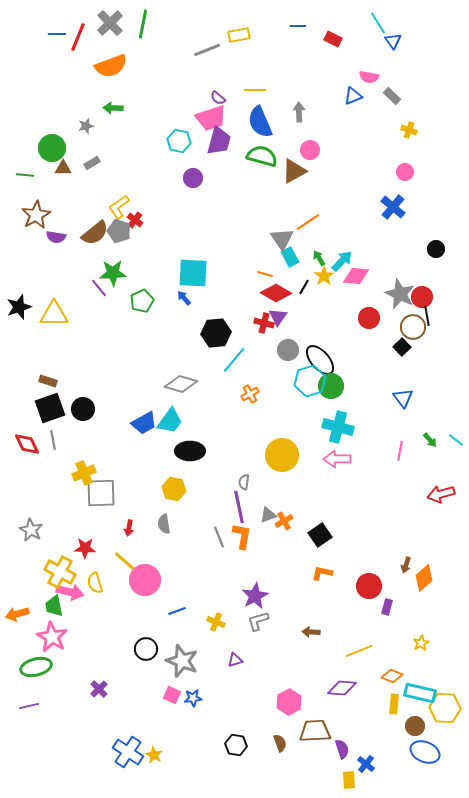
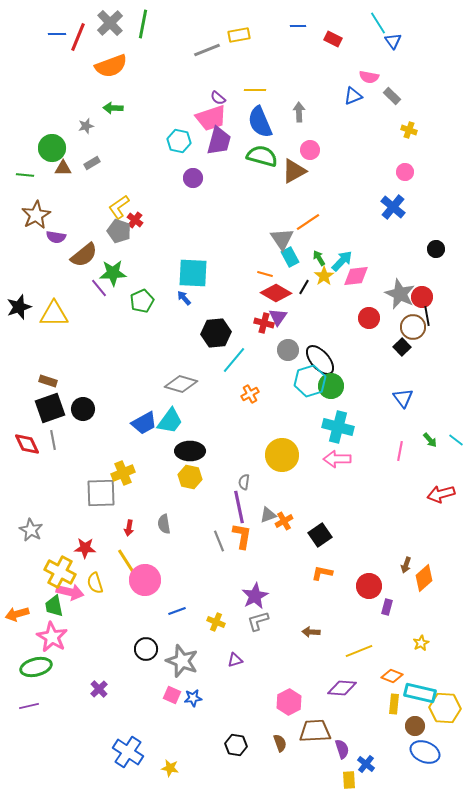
brown semicircle at (95, 233): moved 11 px left, 22 px down
pink diamond at (356, 276): rotated 12 degrees counterclockwise
yellow cross at (84, 473): moved 39 px right
yellow hexagon at (174, 489): moved 16 px right, 12 px up
gray line at (219, 537): moved 4 px down
yellow line at (128, 564): rotated 16 degrees clockwise
yellow star at (154, 755): moved 16 px right, 13 px down; rotated 18 degrees counterclockwise
